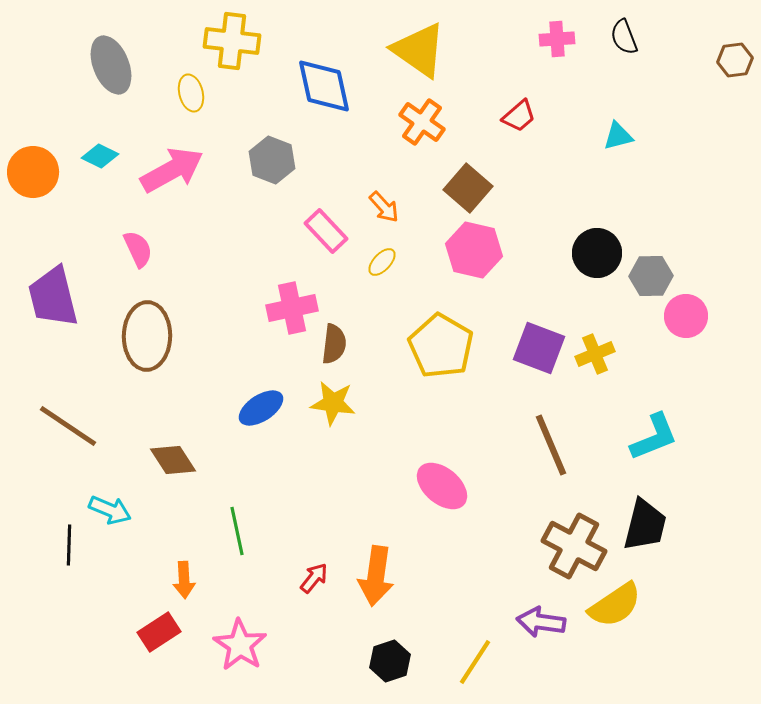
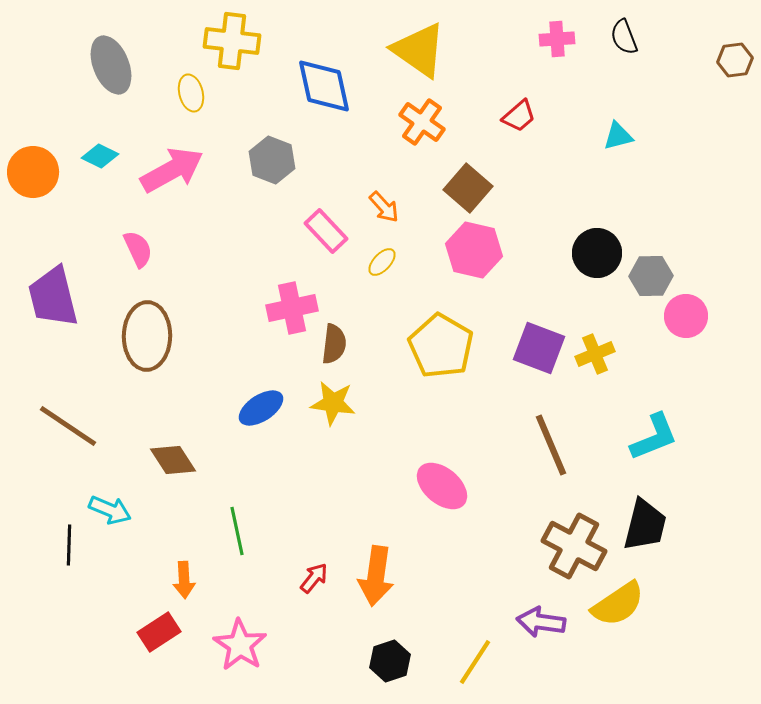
yellow semicircle at (615, 605): moved 3 px right, 1 px up
